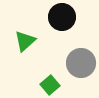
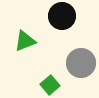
black circle: moved 1 px up
green triangle: rotated 20 degrees clockwise
